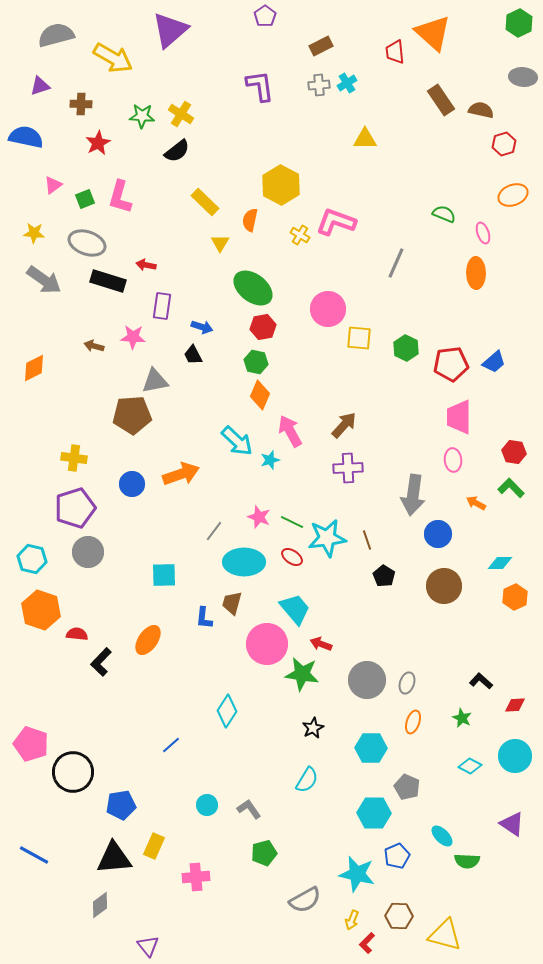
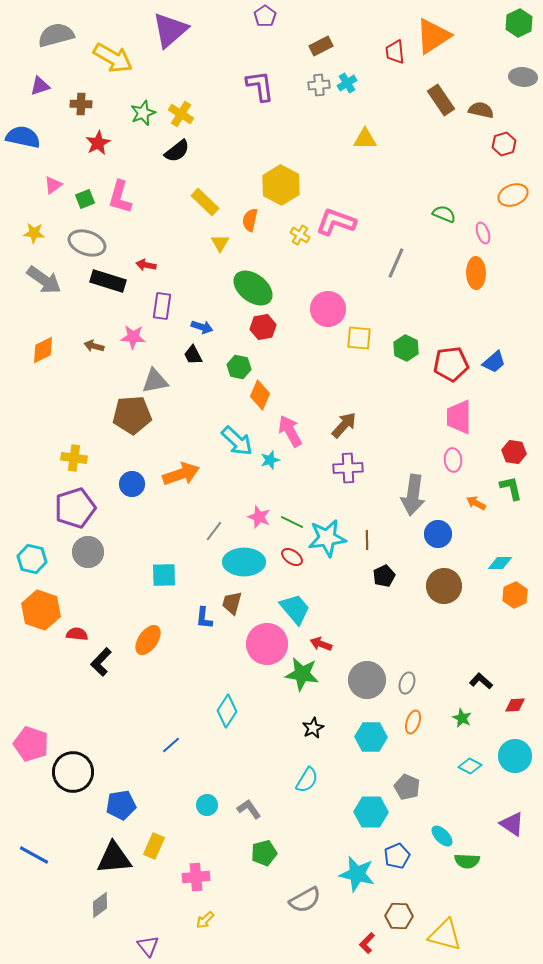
orange triangle at (433, 33): moved 3 px down; rotated 45 degrees clockwise
green star at (142, 116): moved 1 px right, 3 px up; rotated 25 degrees counterclockwise
blue semicircle at (26, 137): moved 3 px left
green hexagon at (256, 362): moved 17 px left, 5 px down
orange diamond at (34, 368): moved 9 px right, 18 px up
green L-shape at (511, 488): rotated 32 degrees clockwise
brown line at (367, 540): rotated 18 degrees clockwise
black pentagon at (384, 576): rotated 15 degrees clockwise
orange hexagon at (515, 597): moved 2 px up
cyan hexagon at (371, 748): moved 11 px up
cyan hexagon at (374, 813): moved 3 px left, 1 px up
yellow arrow at (352, 920): moved 147 px left; rotated 24 degrees clockwise
